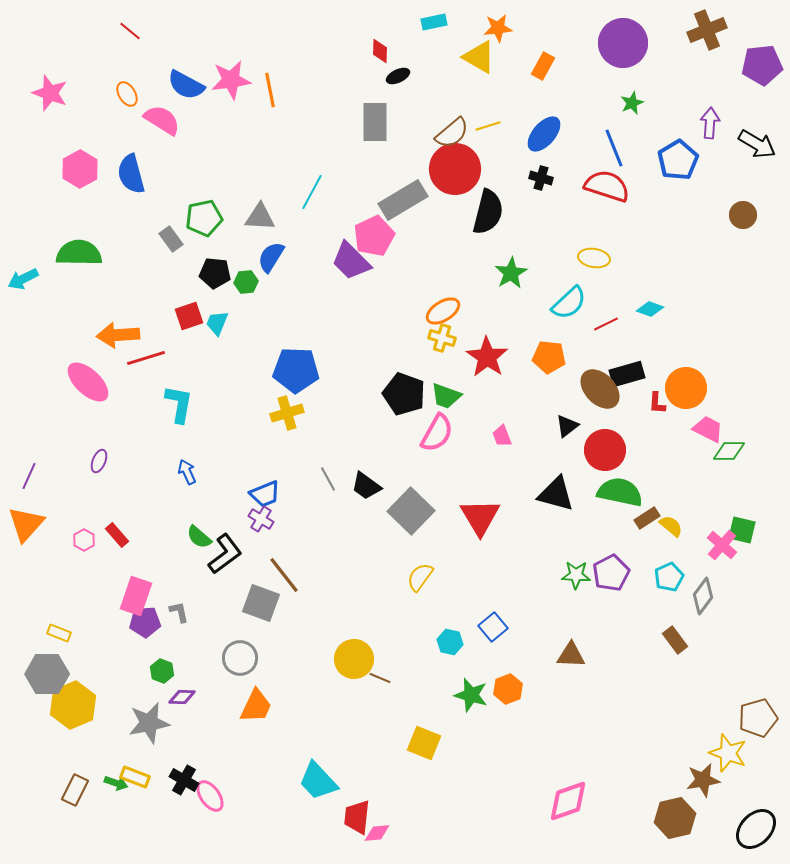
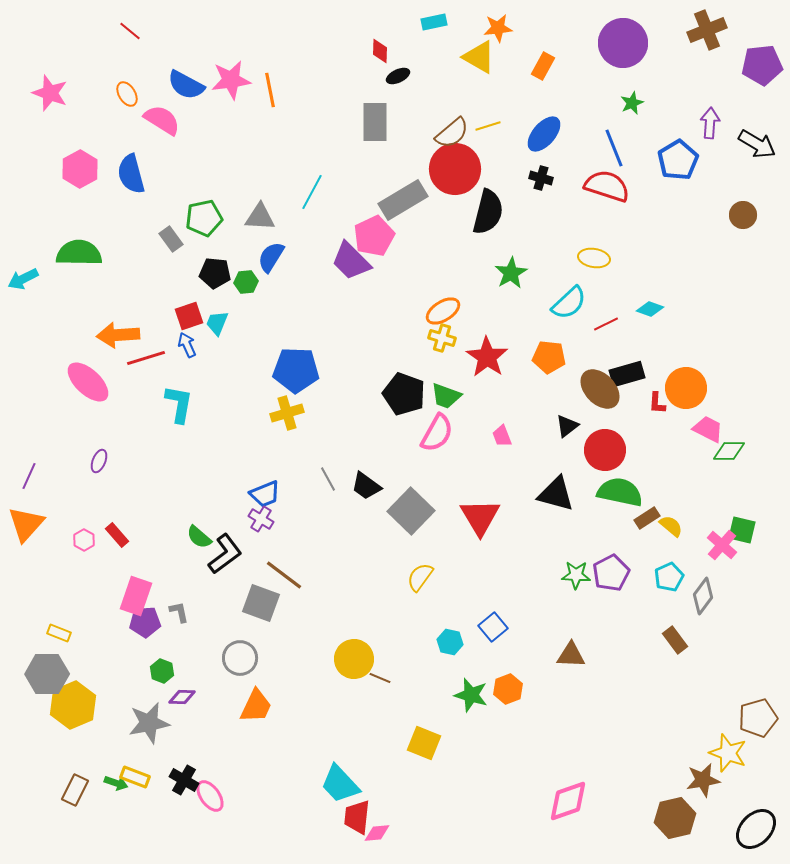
blue arrow at (187, 472): moved 127 px up
brown line at (284, 575): rotated 15 degrees counterclockwise
cyan trapezoid at (318, 781): moved 22 px right, 3 px down
